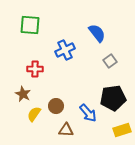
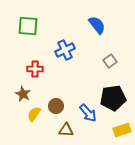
green square: moved 2 px left, 1 px down
blue semicircle: moved 8 px up
